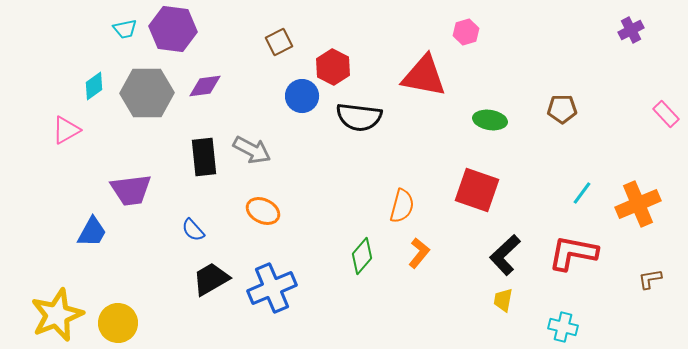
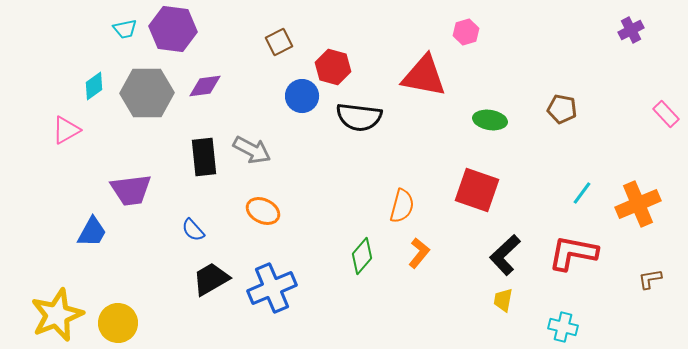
red hexagon: rotated 12 degrees counterclockwise
brown pentagon: rotated 12 degrees clockwise
